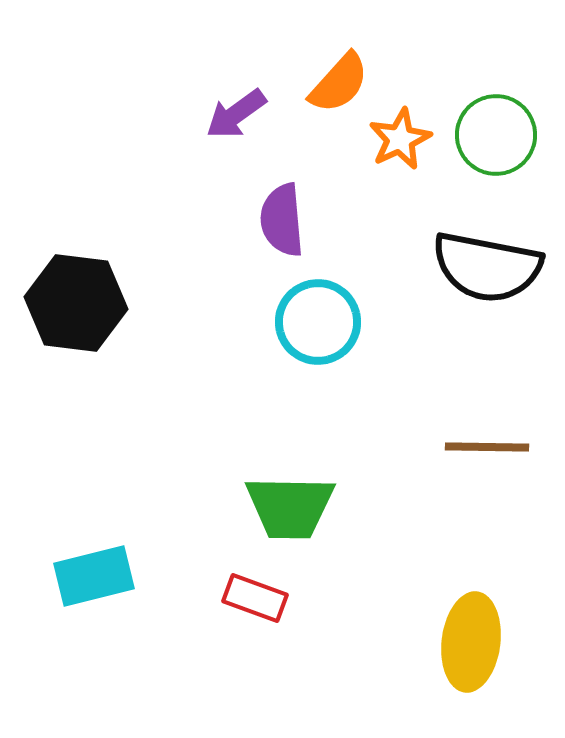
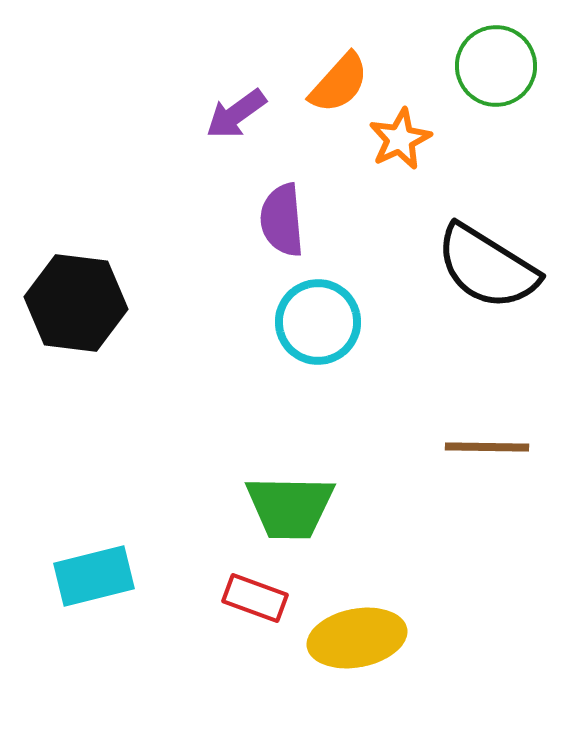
green circle: moved 69 px up
black semicircle: rotated 21 degrees clockwise
yellow ellipse: moved 114 px left, 4 px up; rotated 72 degrees clockwise
